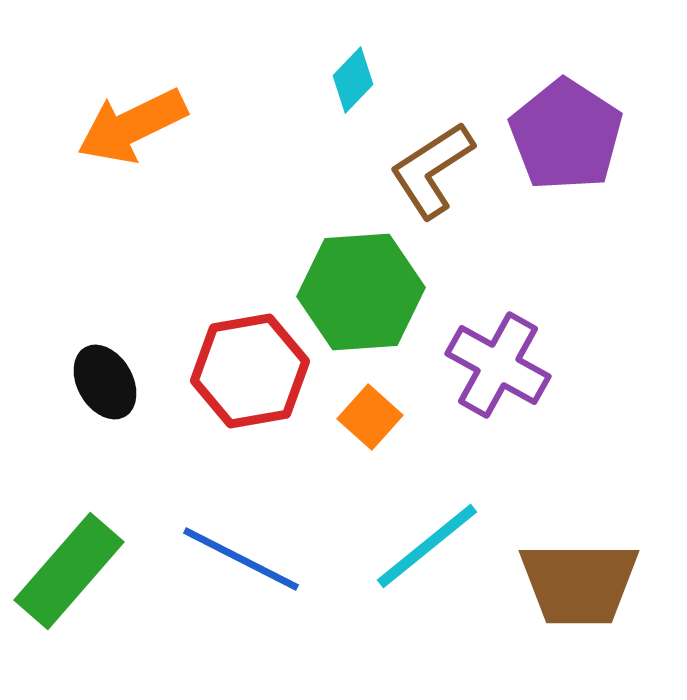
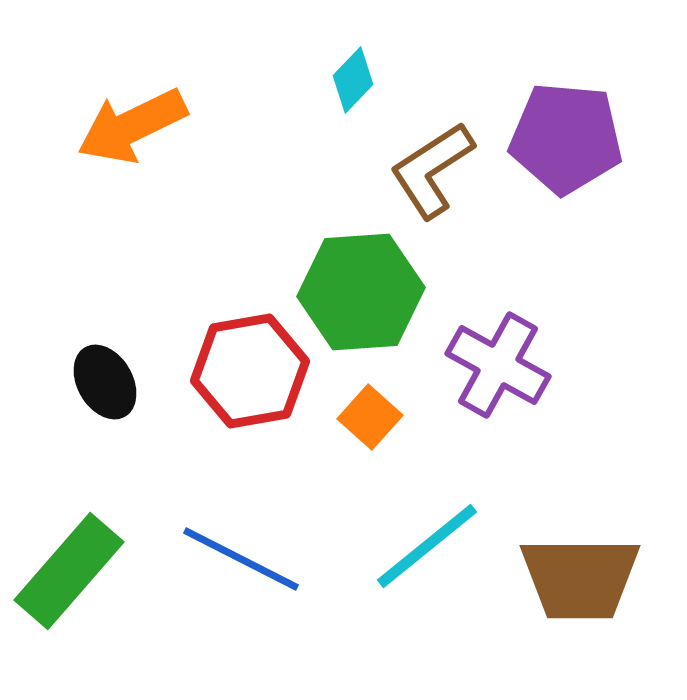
purple pentagon: moved 3 px down; rotated 28 degrees counterclockwise
brown trapezoid: moved 1 px right, 5 px up
